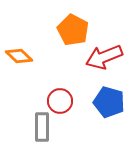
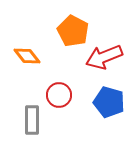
orange pentagon: moved 1 px down
orange diamond: moved 8 px right; rotated 8 degrees clockwise
red circle: moved 1 px left, 6 px up
gray rectangle: moved 10 px left, 7 px up
